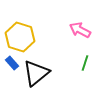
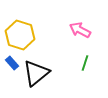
yellow hexagon: moved 2 px up
